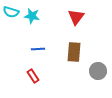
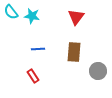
cyan semicircle: rotated 35 degrees clockwise
